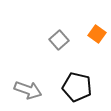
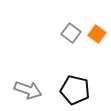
gray square: moved 12 px right, 7 px up; rotated 12 degrees counterclockwise
black pentagon: moved 2 px left, 3 px down
